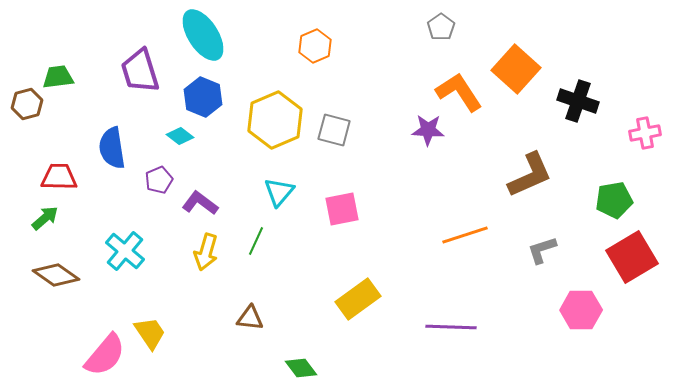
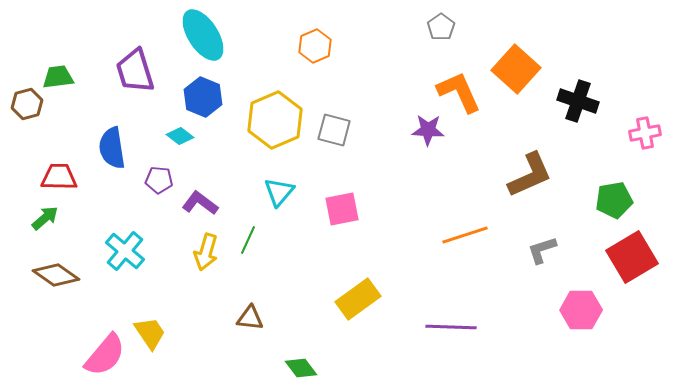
purple trapezoid: moved 5 px left
orange L-shape: rotated 9 degrees clockwise
purple pentagon: rotated 28 degrees clockwise
green line: moved 8 px left, 1 px up
